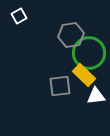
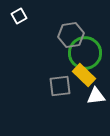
green circle: moved 4 px left
